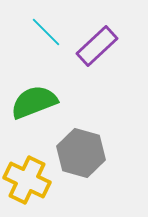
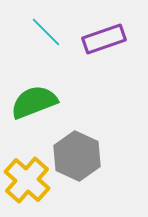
purple rectangle: moved 7 px right, 7 px up; rotated 24 degrees clockwise
gray hexagon: moved 4 px left, 3 px down; rotated 9 degrees clockwise
yellow cross: rotated 15 degrees clockwise
